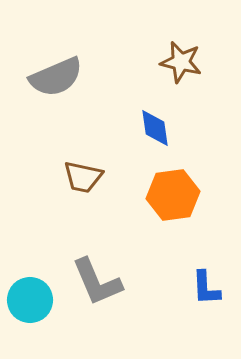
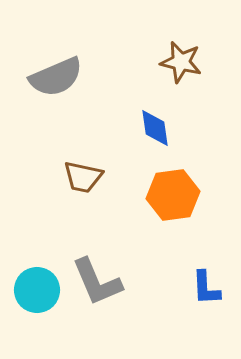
cyan circle: moved 7 px right, 10 px up
